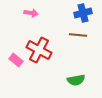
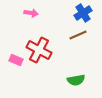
blue cross: rotated 18 degrees counterclockwise
brown line: rotated 30 degrees counterclockwise
pink rectangle: rotated 16 degrees counterclockwise
